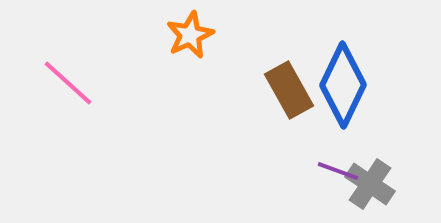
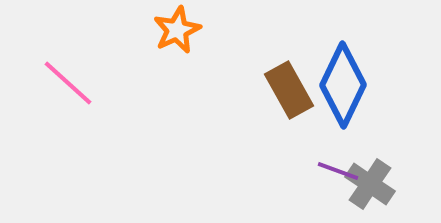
orange star: moved 13 px left, 5 px up
